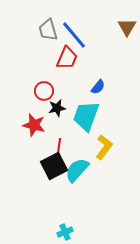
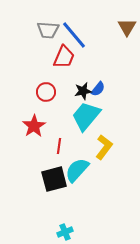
gray trapezoid: rotated 70 degrees counterclockwise
red trapezoid: moved 3 px left, 1 px up
blue semicircle: moved 2 px down
red circle: moved 2 px right, 1 px down
black star: moved 26 px right, 17 px up
cyan trapezoid: rotated 20 degrees clockwise
red star: moved 1 px down; rotated 25 degrees clockwise
black square: moved 13 px down; rotated 12 degrees clockwise
